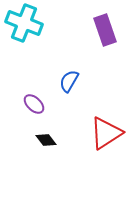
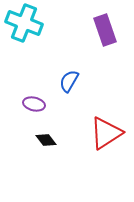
purple ellipse: rotated 30 degrees counterclockwise
